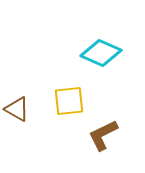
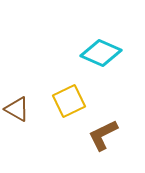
yellow square: rotated 20 degrees counterclockwise
